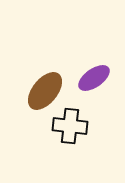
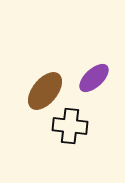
purple ellipse: rotated 8 degrees counterclockwise
